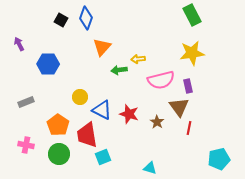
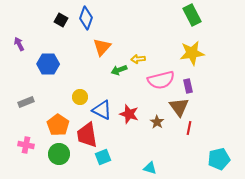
green arrow: rotated 14 degrees counterclockwise
